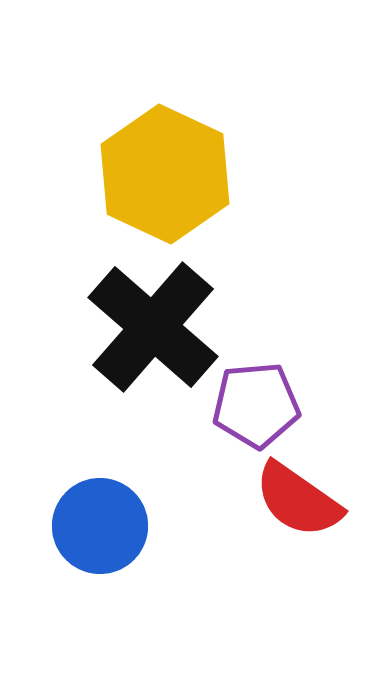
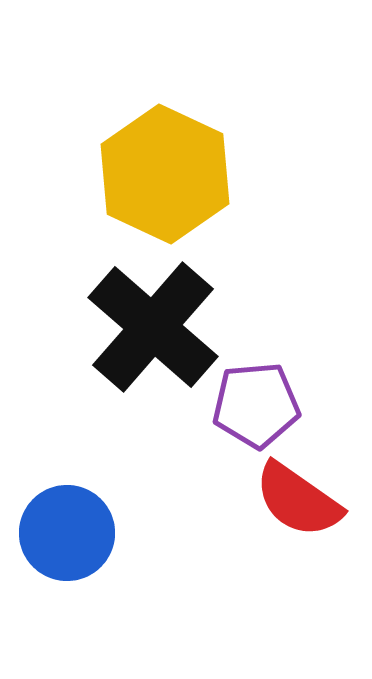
blue circle: moved 33 px left, 7 px down
